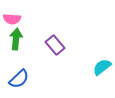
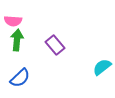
pink semicircle: moved 1 px right, 2 px down
green arrow: moved 1 px right, 1 px down
blue semicircle: moved 1 px right, 1 px up
